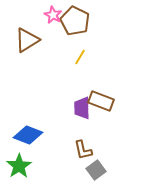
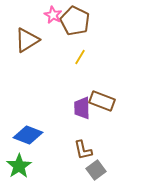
brown rectangle: moved 1 px right
